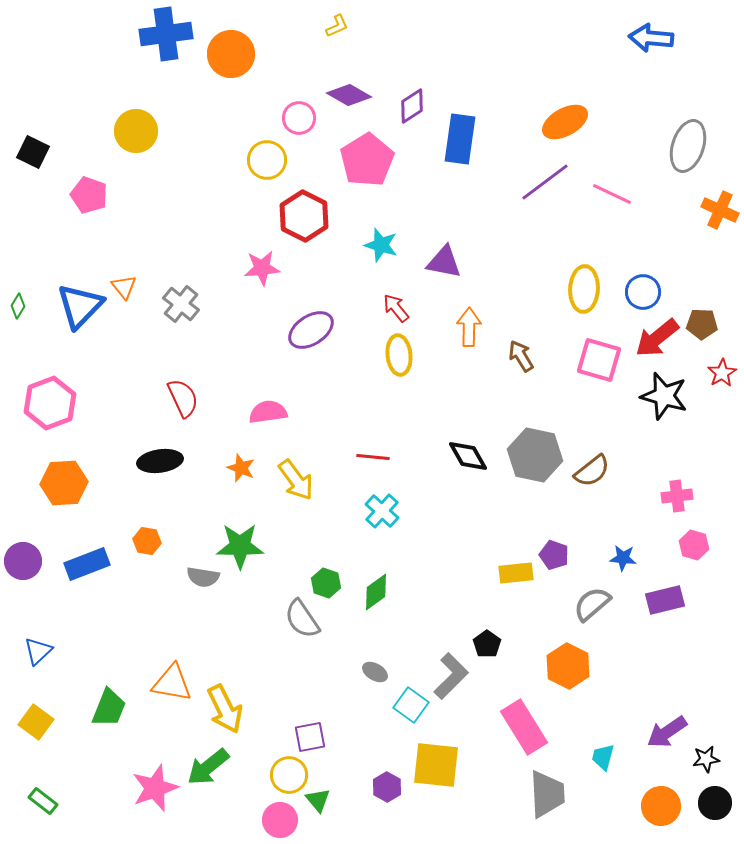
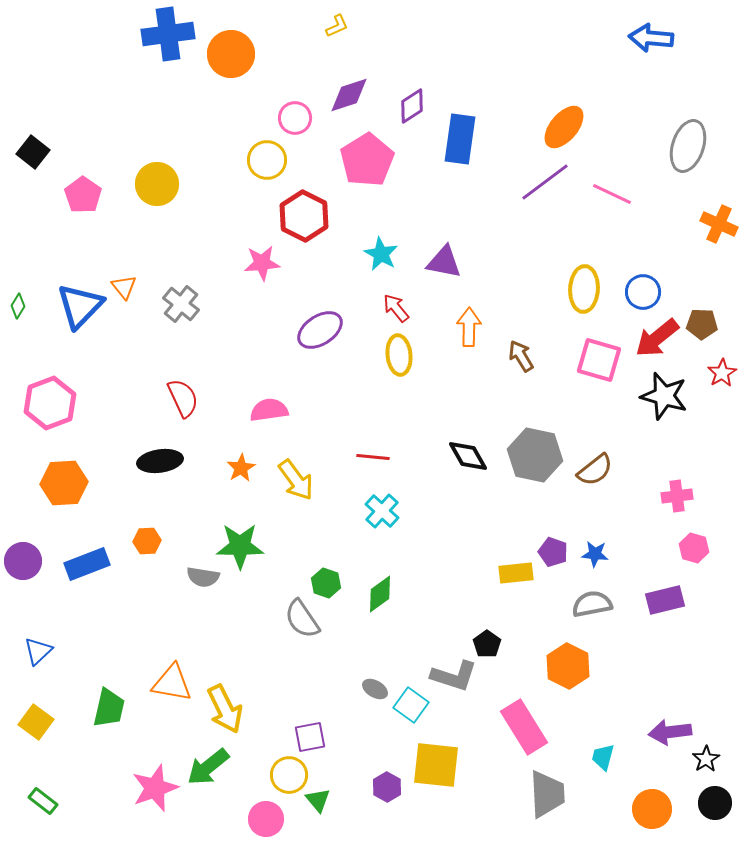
blue cross at (166, 34): moved 2 px right
purple diamond at (349, 95): rotated 48 degrees counterclockwise
pink circle at (299, 118): moved 4 px left
orange ellipse at (565, 122): moved 1 px left, 5 px down; rotated 21 degrees counterclockwise
yellow circle at (136, 131): moved 21 px right, 53 px down
black square at (33, 152): rotated 12 degrees clockwise
pink pentagon at (89, 195): moved 6 px left; rotated 15 degrees clockwise
orange cross at (720, 210): moved 1 px left, 14 px down
cyan star at (381, 245): moved 9 px down; rotated 12 degrees clockwise
pink star at (262, 268): moved 5 px up
purple ellipse at (311, 330): moved 9 px right
pink semicircle at (268, 412): moved 1 px right, 2 px up
orange star at (241, 468): rotated 20 degrees clockwise
brown semicircle at (592, 471): moved 3 px right, 1 px up
orange hexagon at (147, 541): rotated 12 degrees counterclockwise
pink hexagon at (694, 545): moved 3 px down
purple pentagon at (554, 555): moved 1 px left, 3 px up
blue star at (623, 558): moved 28 px left, 4 px up
green diamond at (376, 592): moved 4 px right, 2 px down
gray semicircle at (592, 604): rotated 30 degrees clockwise
gray ellipse at (375, 672): moved 17 px down
gray L-shape at (451, 676): moved 3 px right; rotated 63 degrees clockwise
green trapezoid at (109, 708): rotated 9 degrees counterclockwise
purple arrow at (667, 732): moved 3 px right; rotated 27 degrees clockwise
black star at (706, 759): rotated 24 degrees counterclockwise
orange circle at (661, 806): moved 9 px left, 3 px down
pink circle at (280, 820): moved 14 px left, 1 px up
